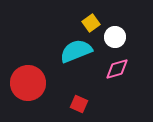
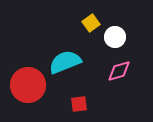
cyan semicircle: moved 11 px left, 11 px down
pink diamond: moved 2 px right, 2 px down
red circle: moved 2 px down
red square: rotated 30 degrees counterclockwise
